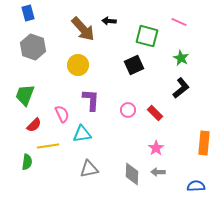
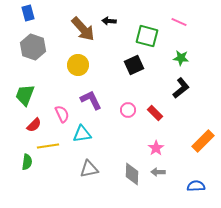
green star: rotated 21 degrees counterclockwise
purple L-shape: rotated 30 degrees counterclockwise
orange rectangle: moved 1 px left, 2 px up; rotated 40 degrees clockwise
